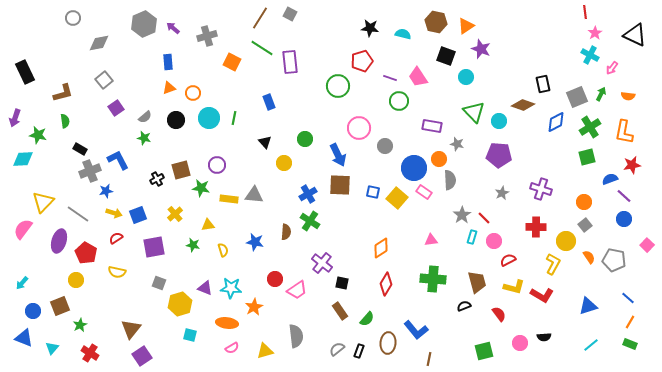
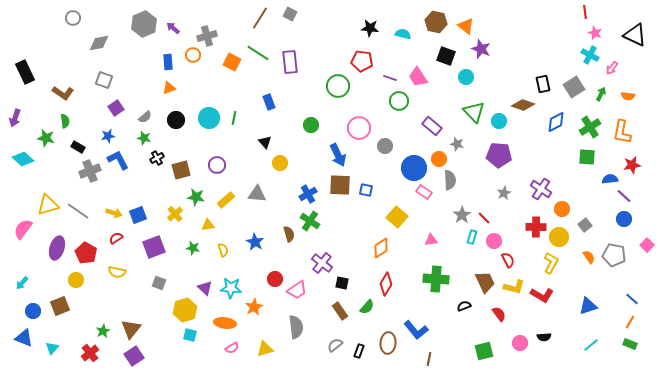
orange triangle at (466, 26): rotated 48 degrees counterclockwise
pink star at (595, 33): rotated 16 degrees counterclockwise
green line at (262, 48): moved 4 px left, 5 px down
red pentagon at (362, 61): rotated 25 degrees clockwise
gray square at (104, 80): rotated 30 degrees counterclockwise
brown L-shape at (63, 93): rotated 50 degrees clockwise
orange circle at (193, 93): moved 38 px up
gray square at (577, 97): moved 3 px left, 10 px up; rotated 10 degrees counterclockwise
purple rectangle at (432, 126): rotated 30 degrees clockwise
orange L-shape at (624, 132): moved 2 px left
green star at (38, 135): moved 8 px right, 3 px down
green circle at (305, 139): moved 6 px right, 14 px up
black rectangle at (80, 149): moved 2 px left, 2 px up
green square at (587, 157): rotated 18 degrees clockwise
cyan diamond at (23, 159): rotated 45 degrees clockwise
yellow circle at (284, 163): moved 4 px left
black cross at (157, 179): moved 21 px up
blue semicircle at (610, 179): rotated 14 degrees clockwise
green star at (201, 188): moved 5 px left, 9 px down
purple cross at (541, 189): rotated 15 degrees clockwise
blue star at (106, 191): moved 2 px right, 55 px up
blue square at (373, 192): moved 7 px left, 2 px up
gray star at (502, 193): moved 2 px right
gray triangle at (254, 195): moved 3 px right, 1 px up
yellow square at (397, 198): moved 19 px down
yellow rectangle at (229, 199): moved 3 px left, 1 px down; rotated 48 degrees counterclockwise
yellow triangle at (43, 202): moved 5 px right, 3 px down; rotated 30 degrees clockwise
orange circle at (584, 202): moved 22 px left, 7 px down
gray line at (78, 214): moved 3 px up
brown semicircle at (286, 232): moved 3 px right, 2 px down; rotated 21 degrees counterclockwise
purple ellipse at (59, 241): moved 2 px left, 7 px down
yellow circle at (566, 241): moved 7 px left, 4 px up
blue star at (255, 242): rotated 18 degrees clockwise
green star at (193, 245): moved 3 px down
purple square at (154, 247): rotated 10 degrees counterclockwise
red semicircle at (508, 260): rotated 91 degrees clockwise
gray pentagon at (614, 260): moved 5 px up
yellow L-shape at (553, 264): moved 2 px left, 1 px up
green cross at (433, 279): moved 3 px right
brown trapezoid at (477, 282): moved 8 px right; rotated 10 degrees counterclockwise
purple triangle at (205, 288): rotated 21 degrees clockwise
blue line at (628, 298): moved 4 px right, 1 px down
yellow hexagon at (180, 304): moved 5 px right, 6 px down
green semicircle at (367, 319): moved 12 px up
orange ellipse at (227, 323): moved 2 px left
green star at (80, 325): moved 23 px right, 6 px down
gray semicircle at (296, 336): moved 9 px up
gray semicircle at (337, 349): moved 2 px left, 4 px up
yellow triangle at (265, 351): moved 2 px up
red cross at (90, 353): rotated 18 degrees clockwise
purple square at (142, 356): moved 8 px left
